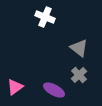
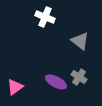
gray triangle: moved 1 px right, 7 px up
gray cross: moved 2 px down; rotated 14 degrees counterclockwise
purple ellipse: moved 2 px right, 8 px up
